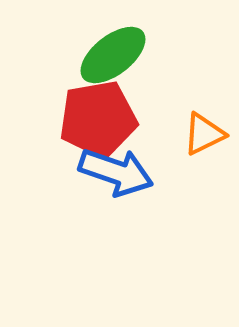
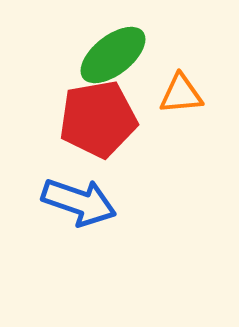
orange triangle: moved 23 px left, 40 px up; rotated 21 degrees clockwise
blue arrow: moved 37 px left, 30 px down
